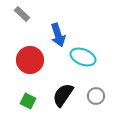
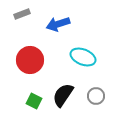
gray rectangle: rotated 63 degrees counterclockwise
blue arrow: moved 11 px up; rotated 90 degrees clockwise
green square: moved 6 px right
